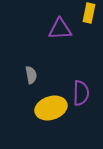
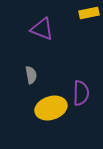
yellow rectangle: rotated 66 degrees clockwise
purple triangle: moved 18 px left; rotated 25 degrees clockwise
